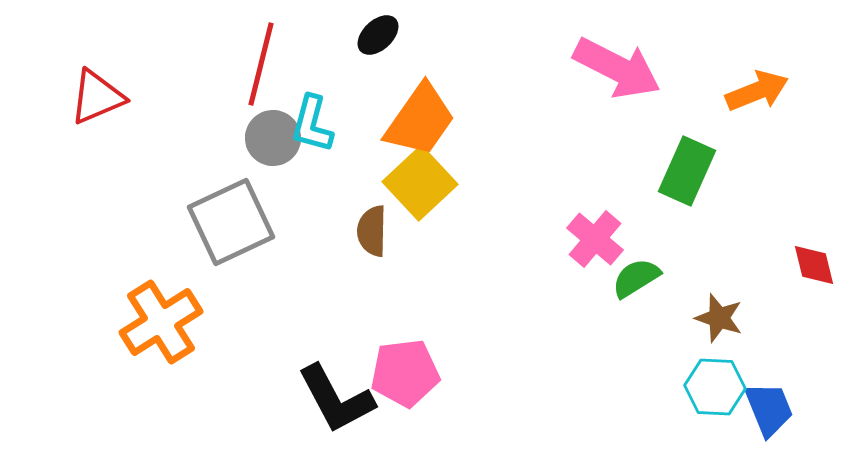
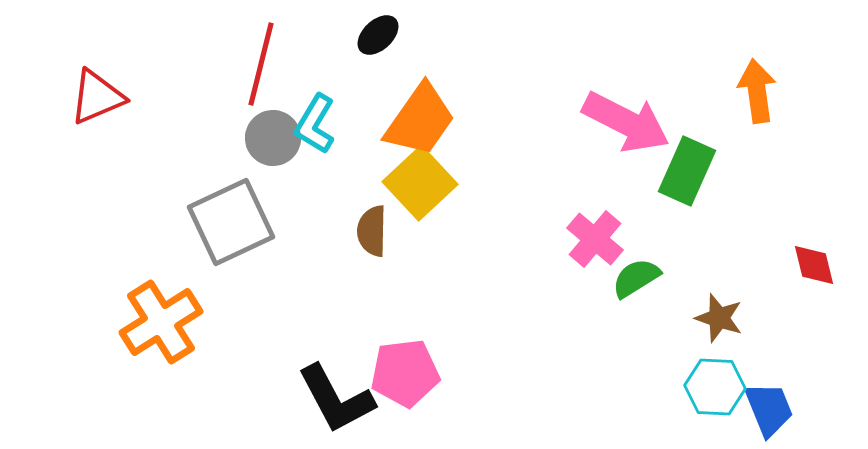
pink arrow: moved 9 px right, 54 px down
orange arrow: rotated 76 degrees counterclockwise
cyan L-shape: moved 3 px right; rotated 16 degrees clockwise
